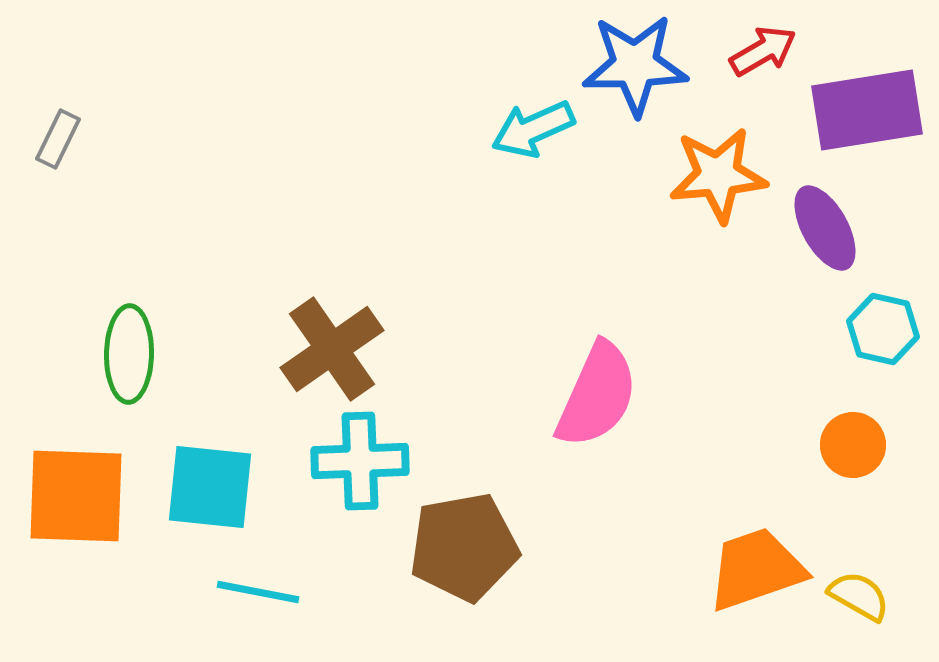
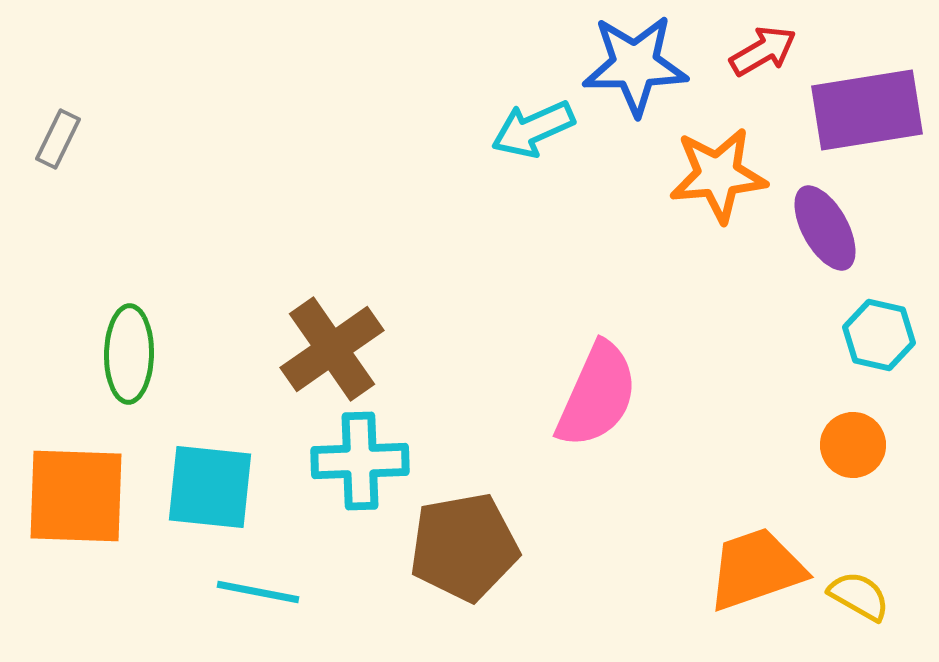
cyan hexagon: moved 4 px left, 6 px down
